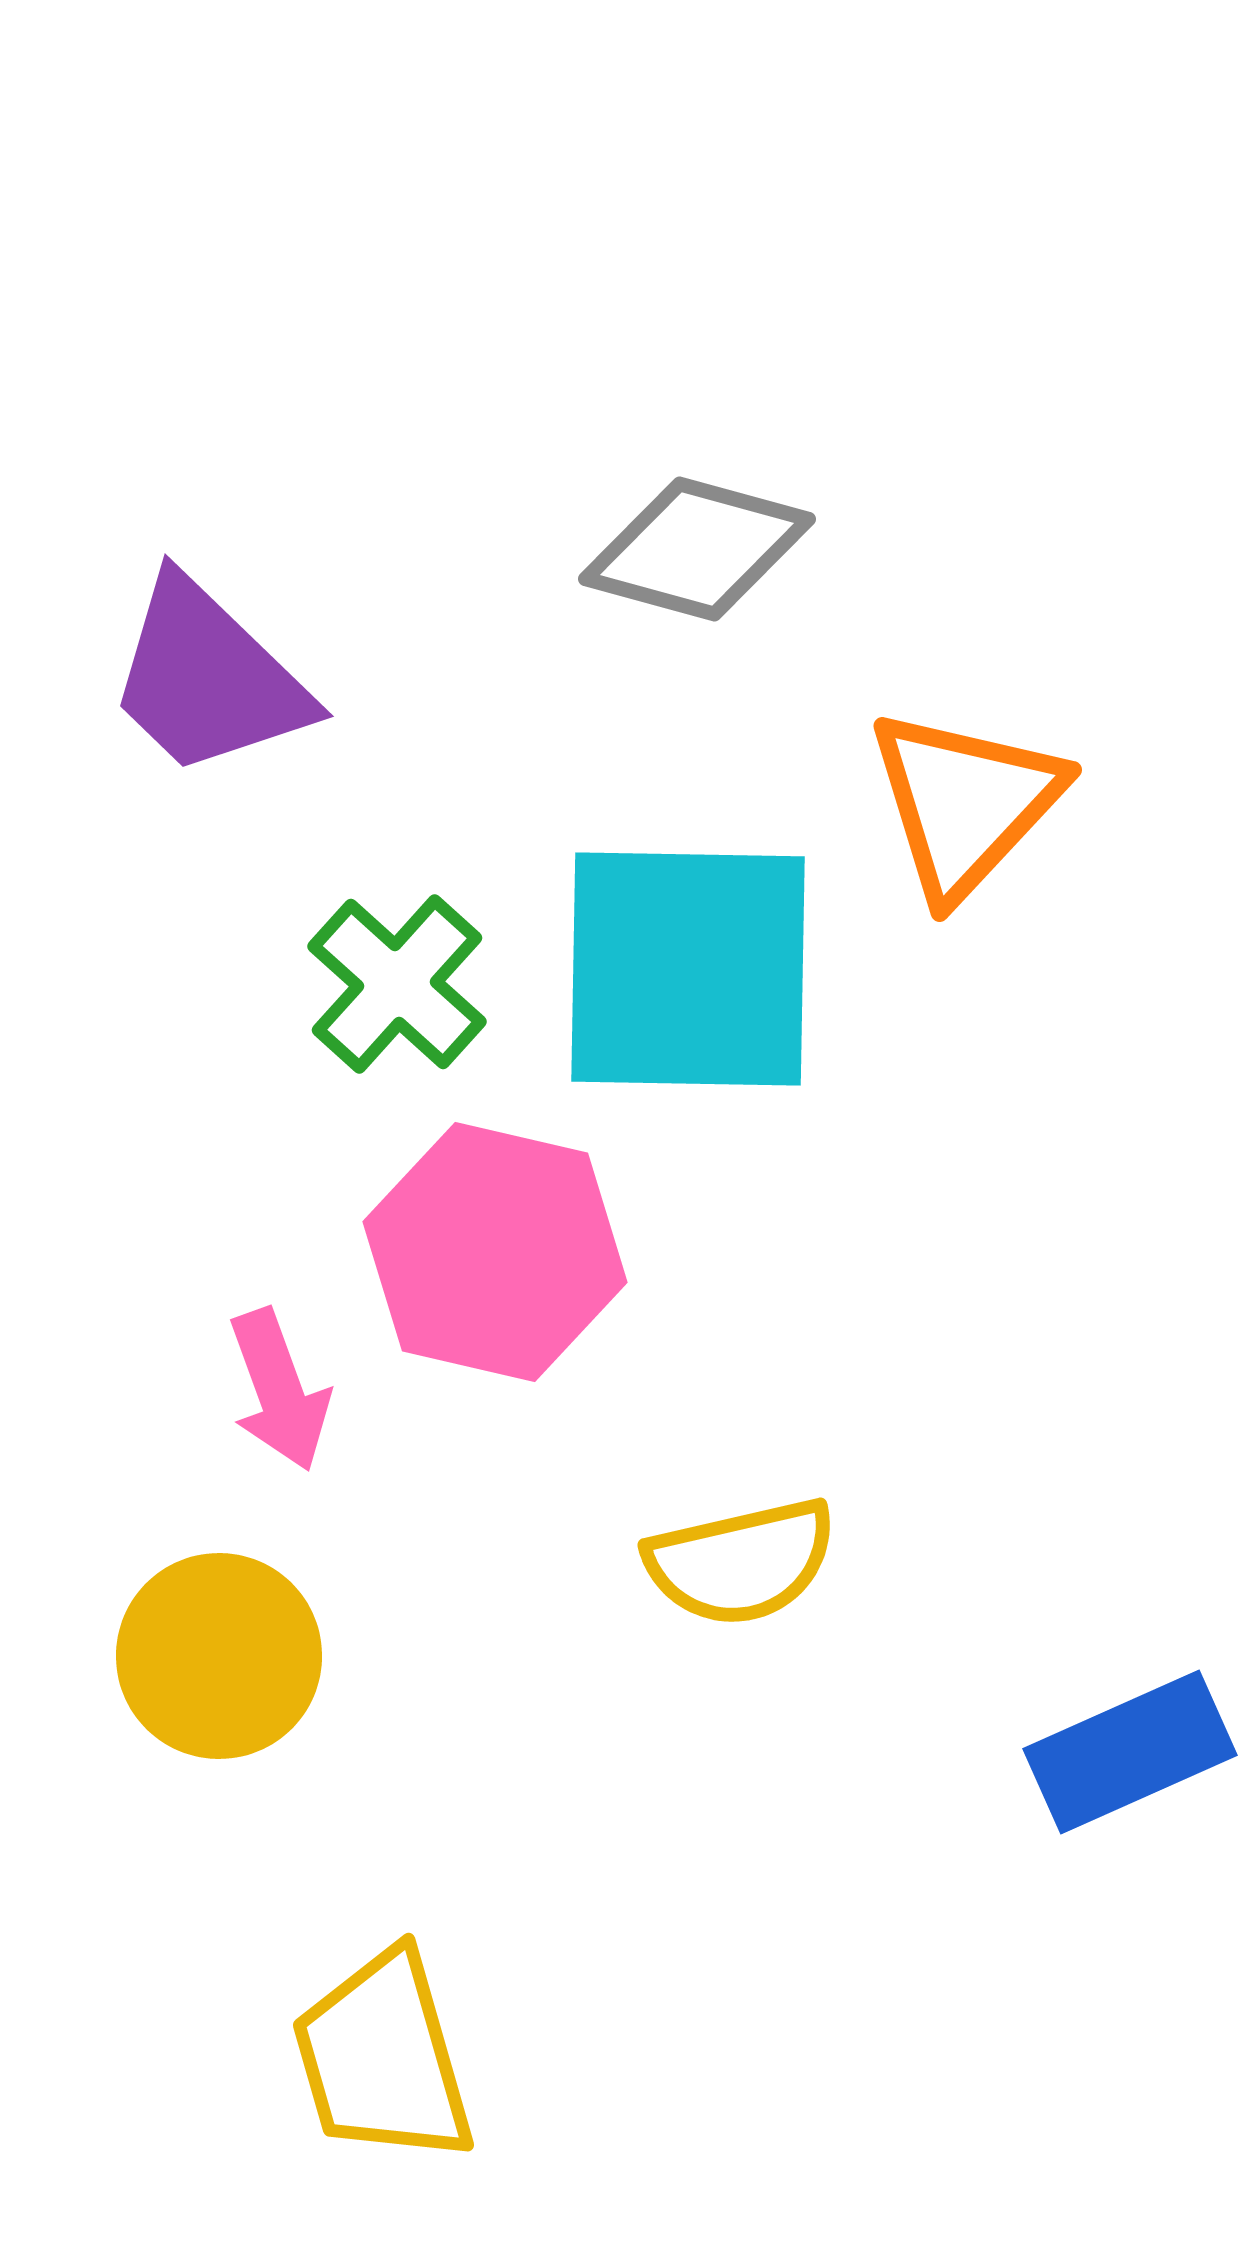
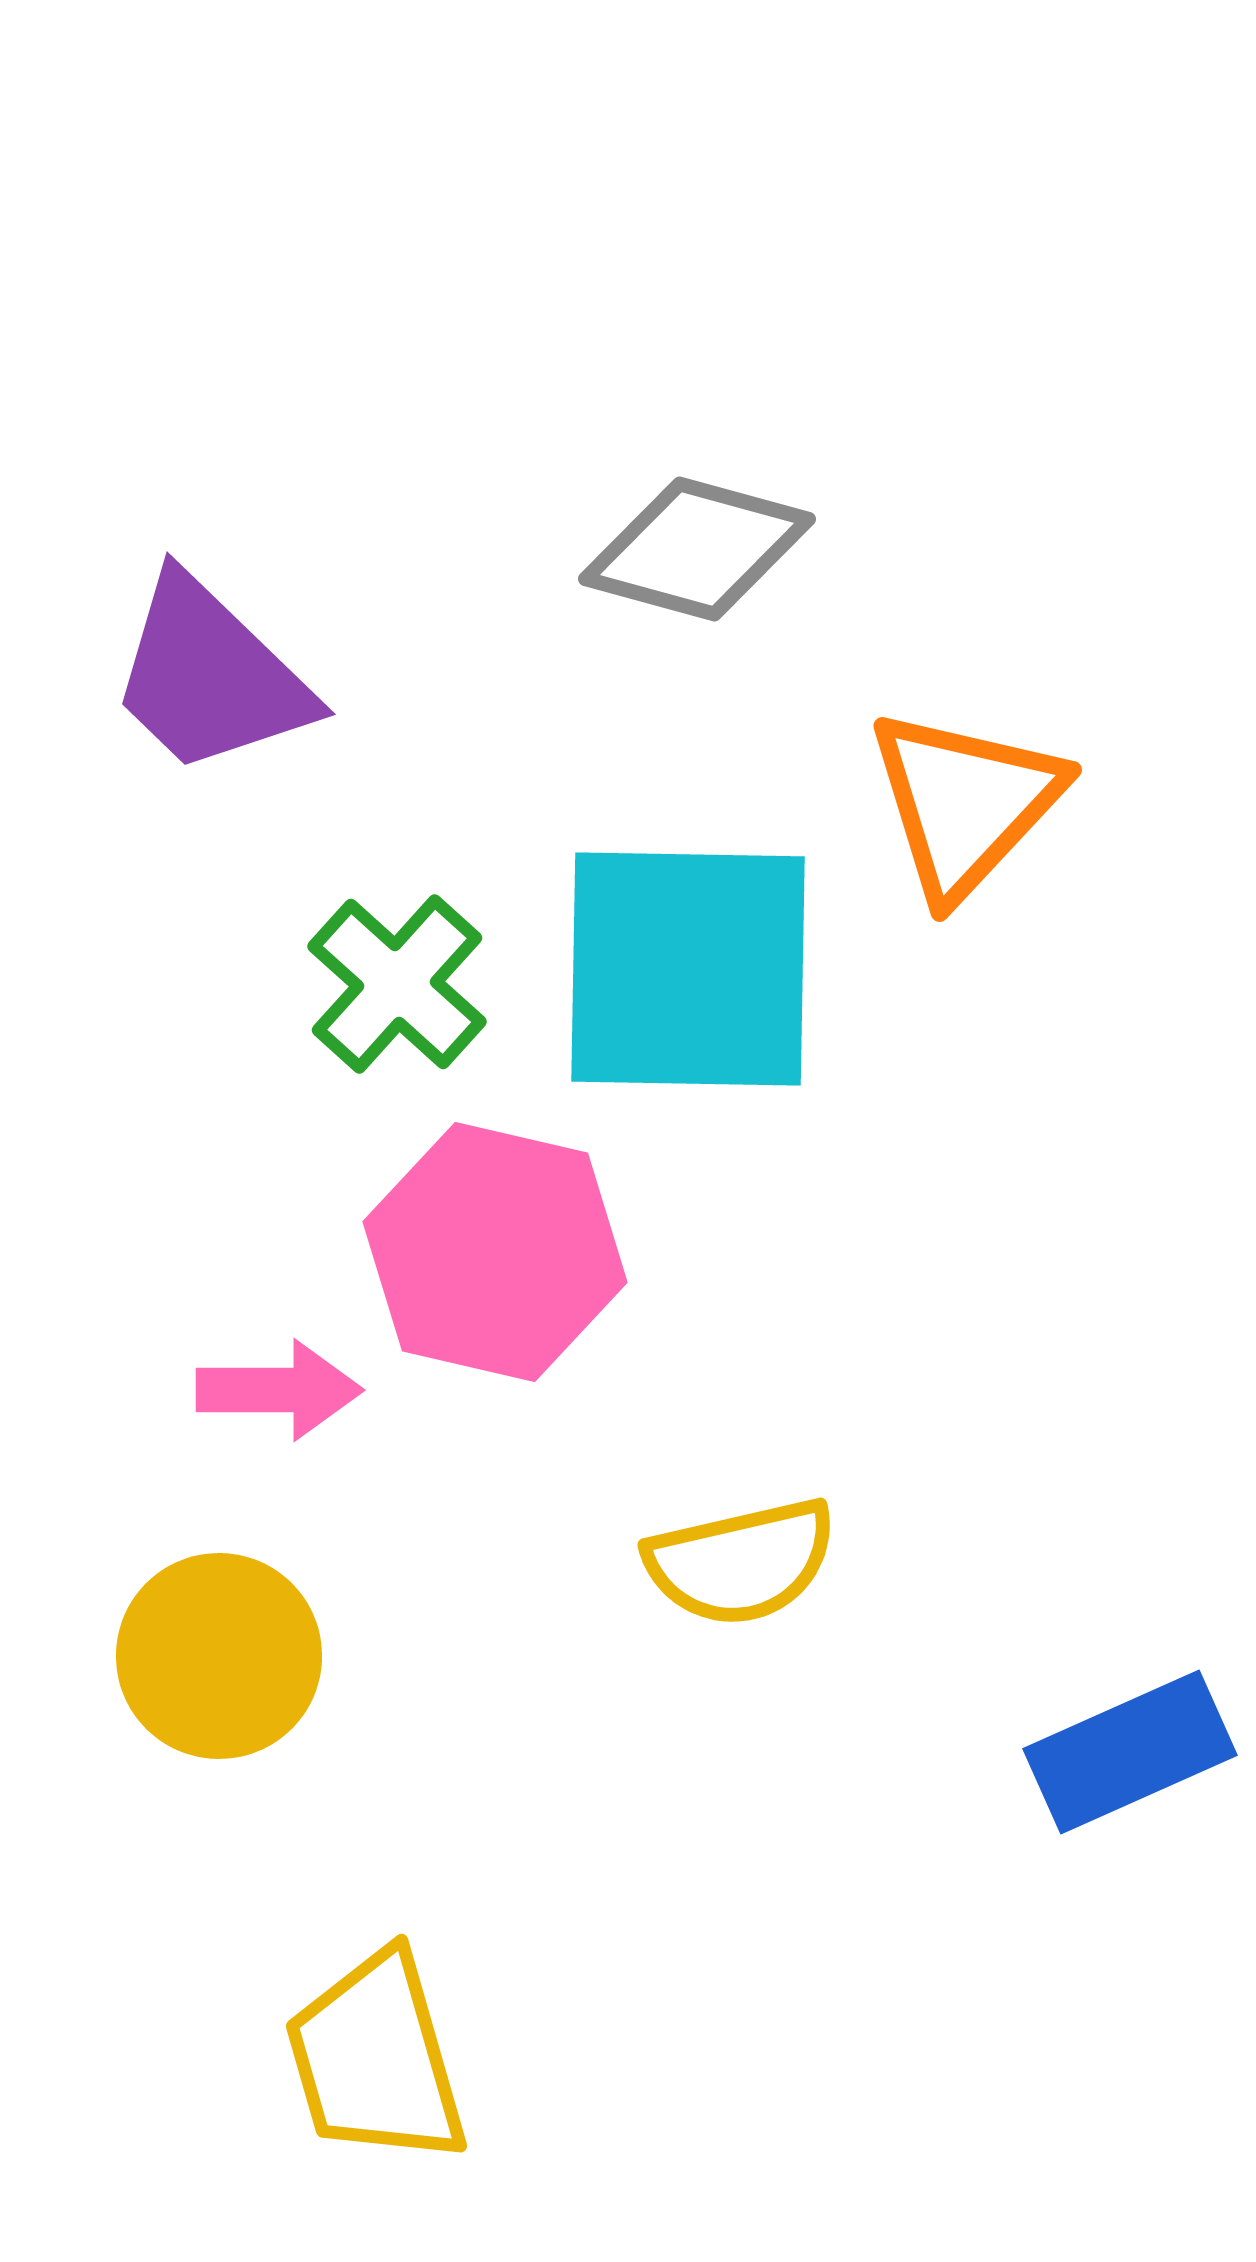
purple trapezoid: moved 2 px right, 2 px up
pink arrow: rotated 70 degrees counterclockwise
yellow trapezoid: moved 7 px left, 1 px down
